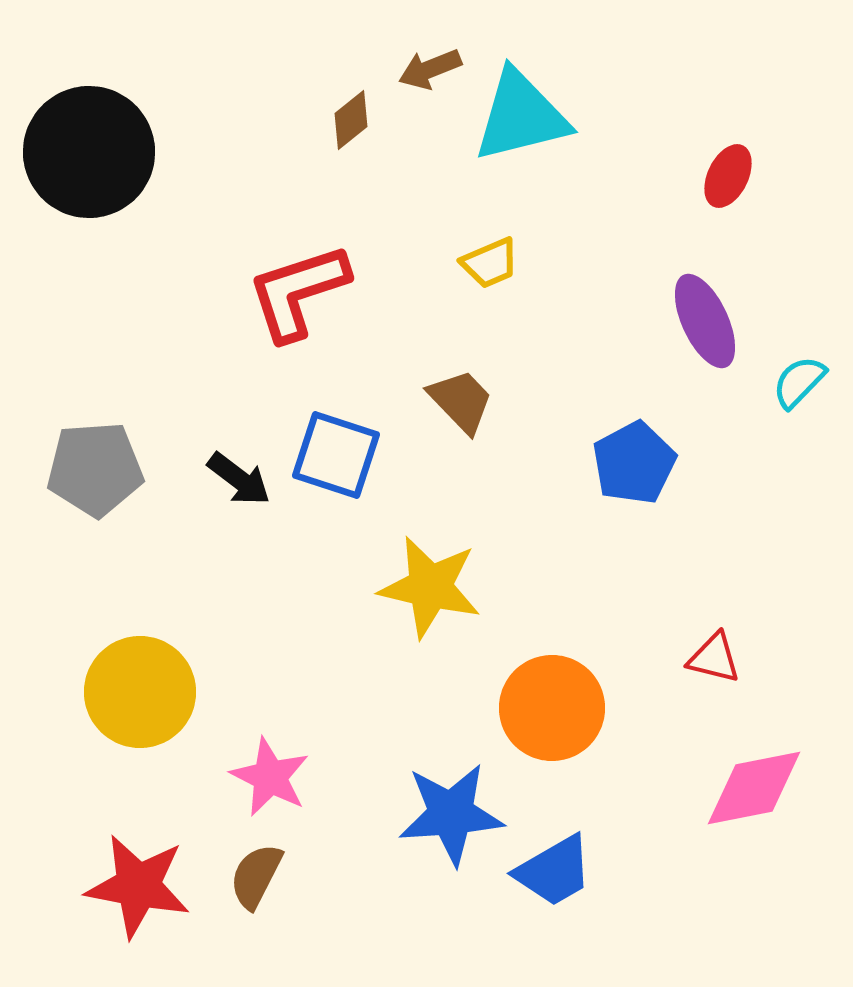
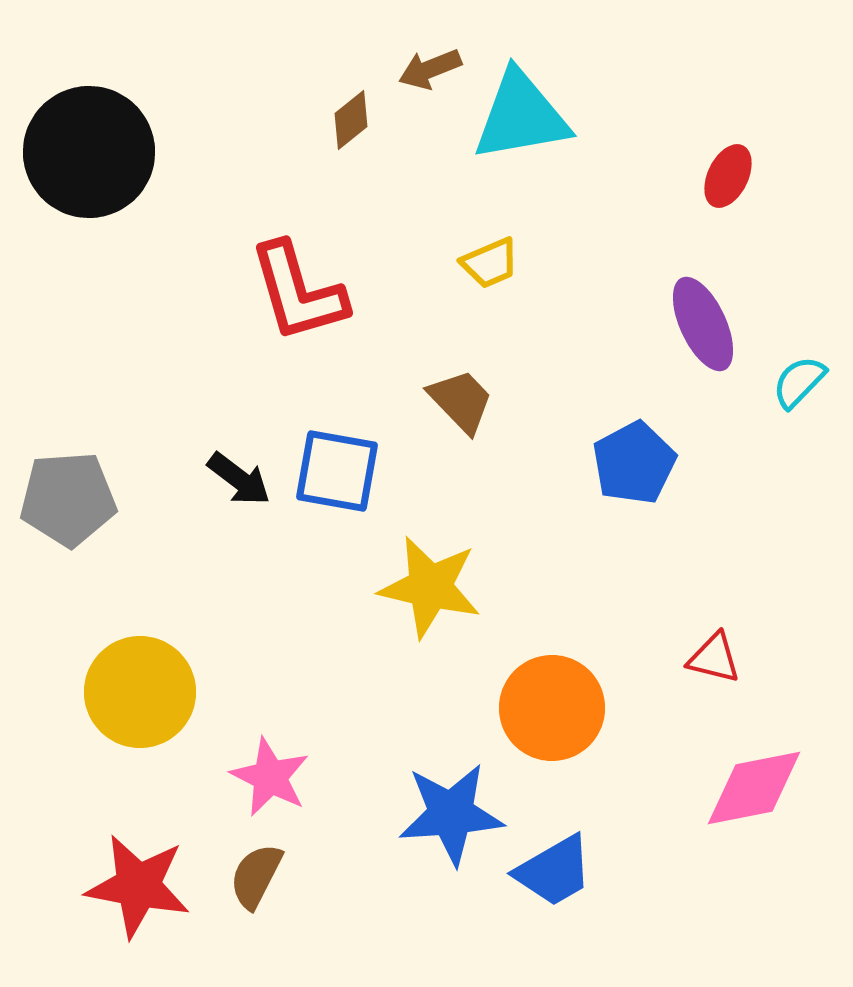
cyan triangle: rotated 4 degrees clockwise
red L-shape: rotated 88 degrees counterclockwise
purple ellipse: moved 2 px left, 3 px down
blue square: moved 1 px right, 16 px down; rotated 8 degrees counterclockwise
gray pentagon: moved 27 px left, 30 px down
